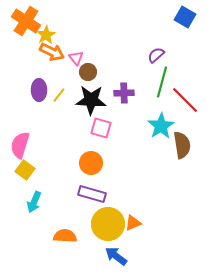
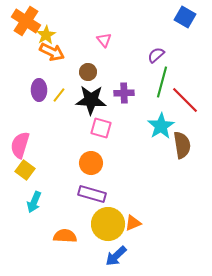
pink triangle: moved 28 px right, 18 px up
blue arrow: rotated 80 degrees counterclockwise
